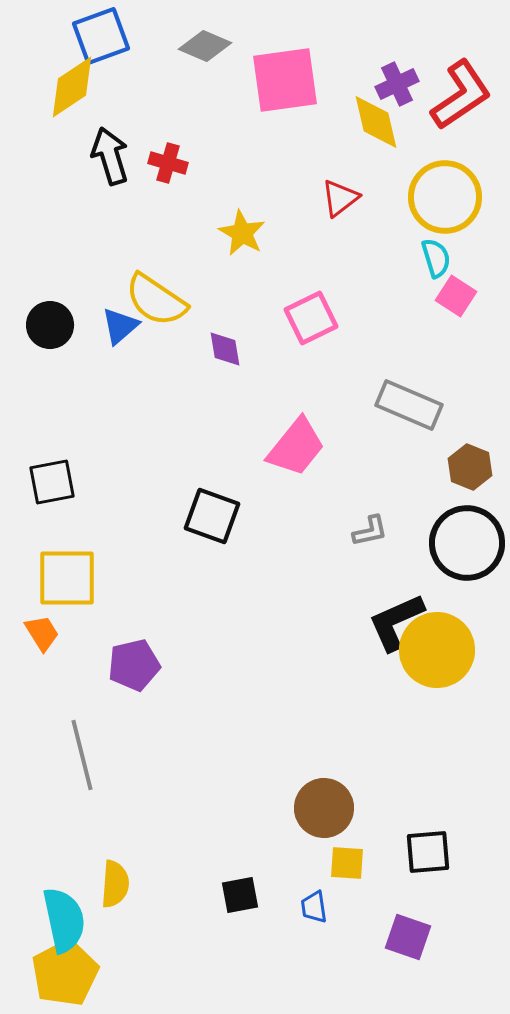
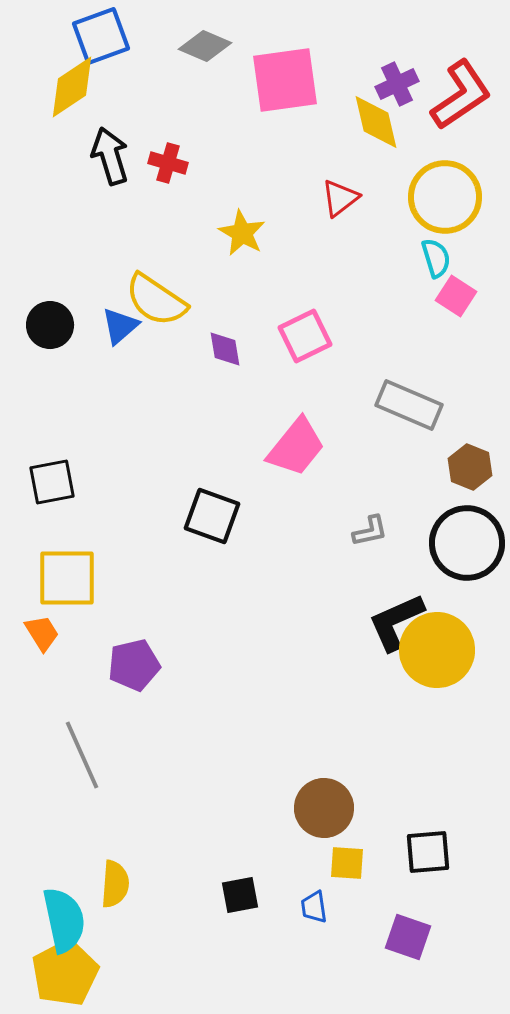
pink square at (311, 318): moved 6 px left, 18 px down
gray line at (82, 755): rotated 10 degrees counterclockwise
